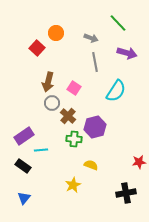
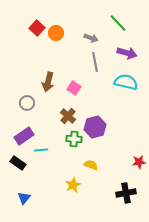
red square: moved 20 px up
cyan semicircle: moved 10 px right, 9 px up; rotated 110 degrees counterclockwise
gray circle: moved 25 px left
black rectangle: moved 5 px left, 3 px up
